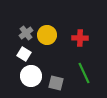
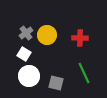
white circle: moved 2 px left
